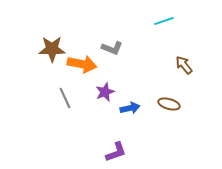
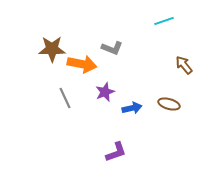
blue arrow: moved 2 px right
